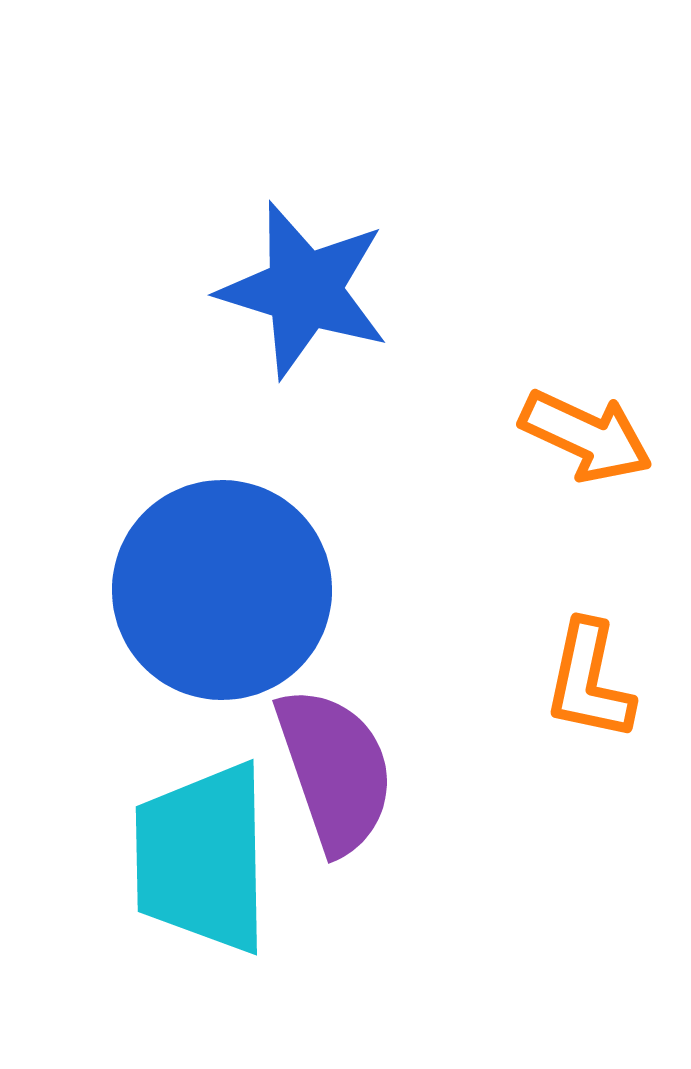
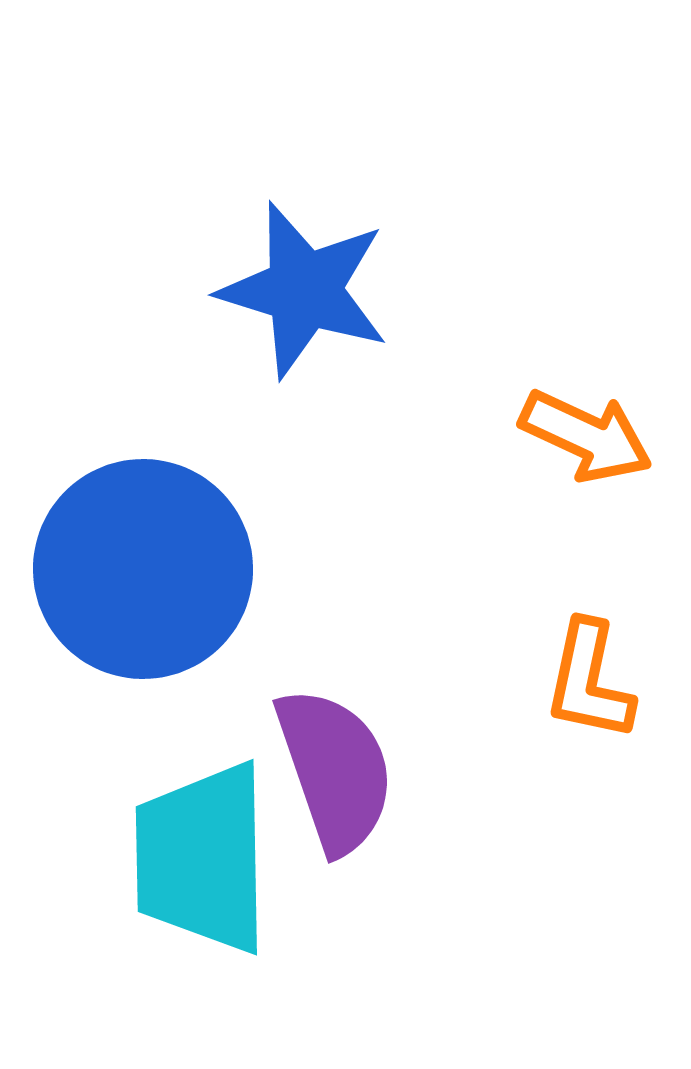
blue circle: moved 79 px left, 21 px up
